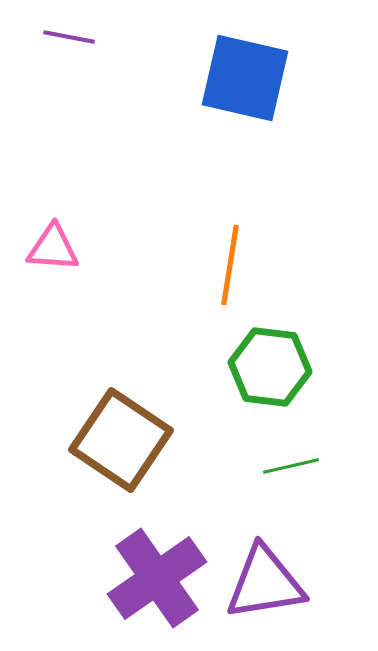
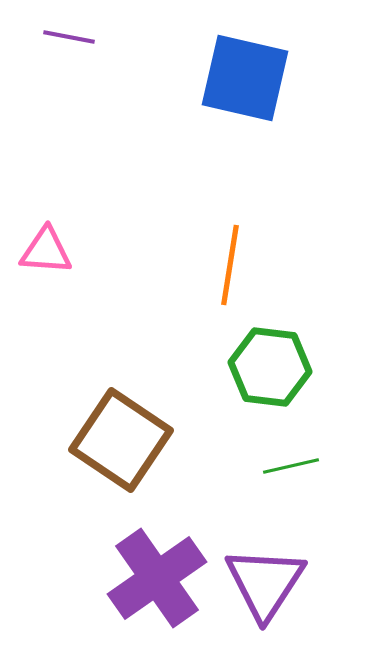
pink triangle: moved 7 px left, 3 px down
purple triangle: rotated 48 degrees counterclockwise
